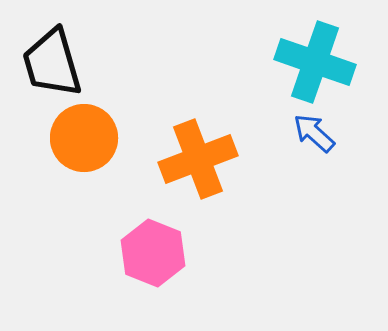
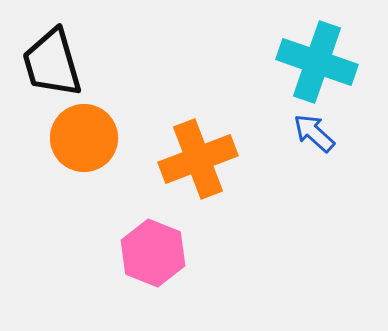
cyan cross: moved 2 px right
